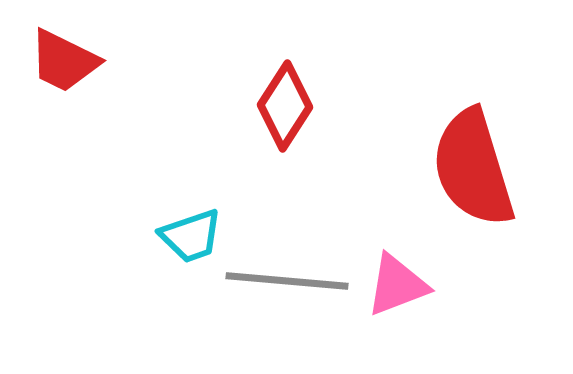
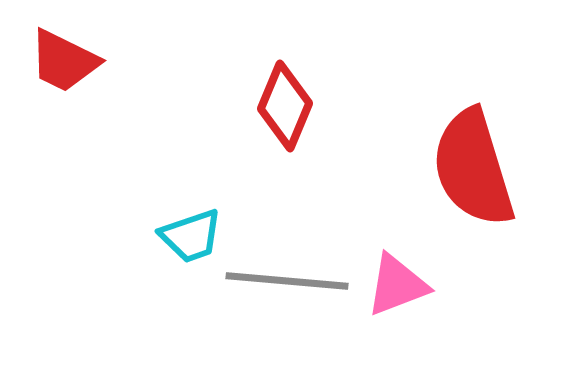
red diamond: rotated 10 degrees counterclockwise
